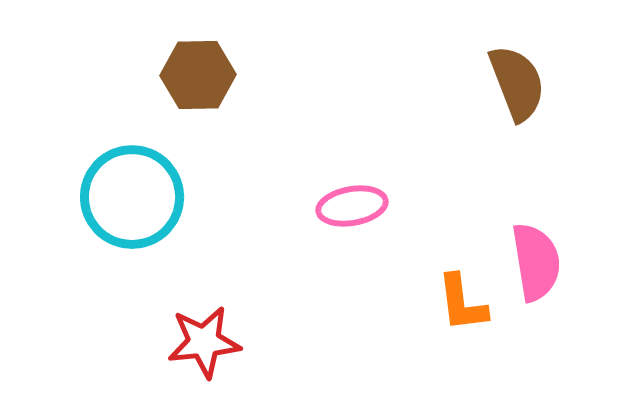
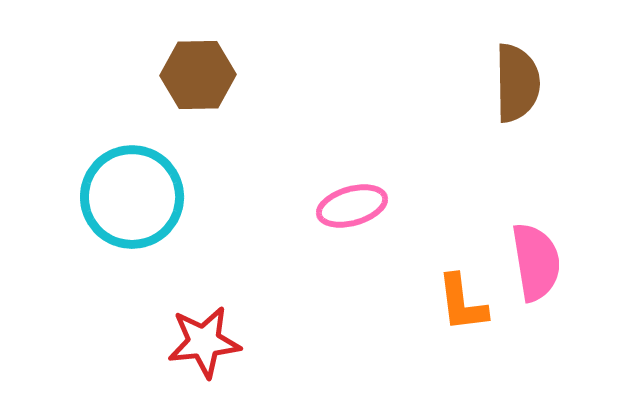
brown semicircle: rotated 20 degrees clockwise
pink ellipse: rotated 6 degrees counterclockwise
